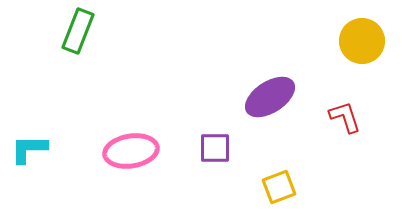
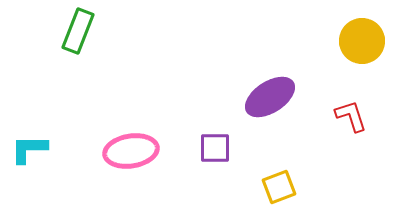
red L-shape: moved 6 px right, 1 px up
